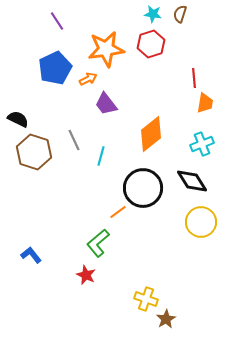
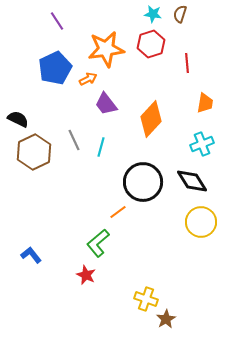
red line: moved 7 px left, 15 px up
orange diamond: moved 15 px up; rotated 9 degrees counterclockwise
brown hexagon: rotated 16 degrees clockwise
cyan line: moved 9 px up
black circle: moved 6 px up
